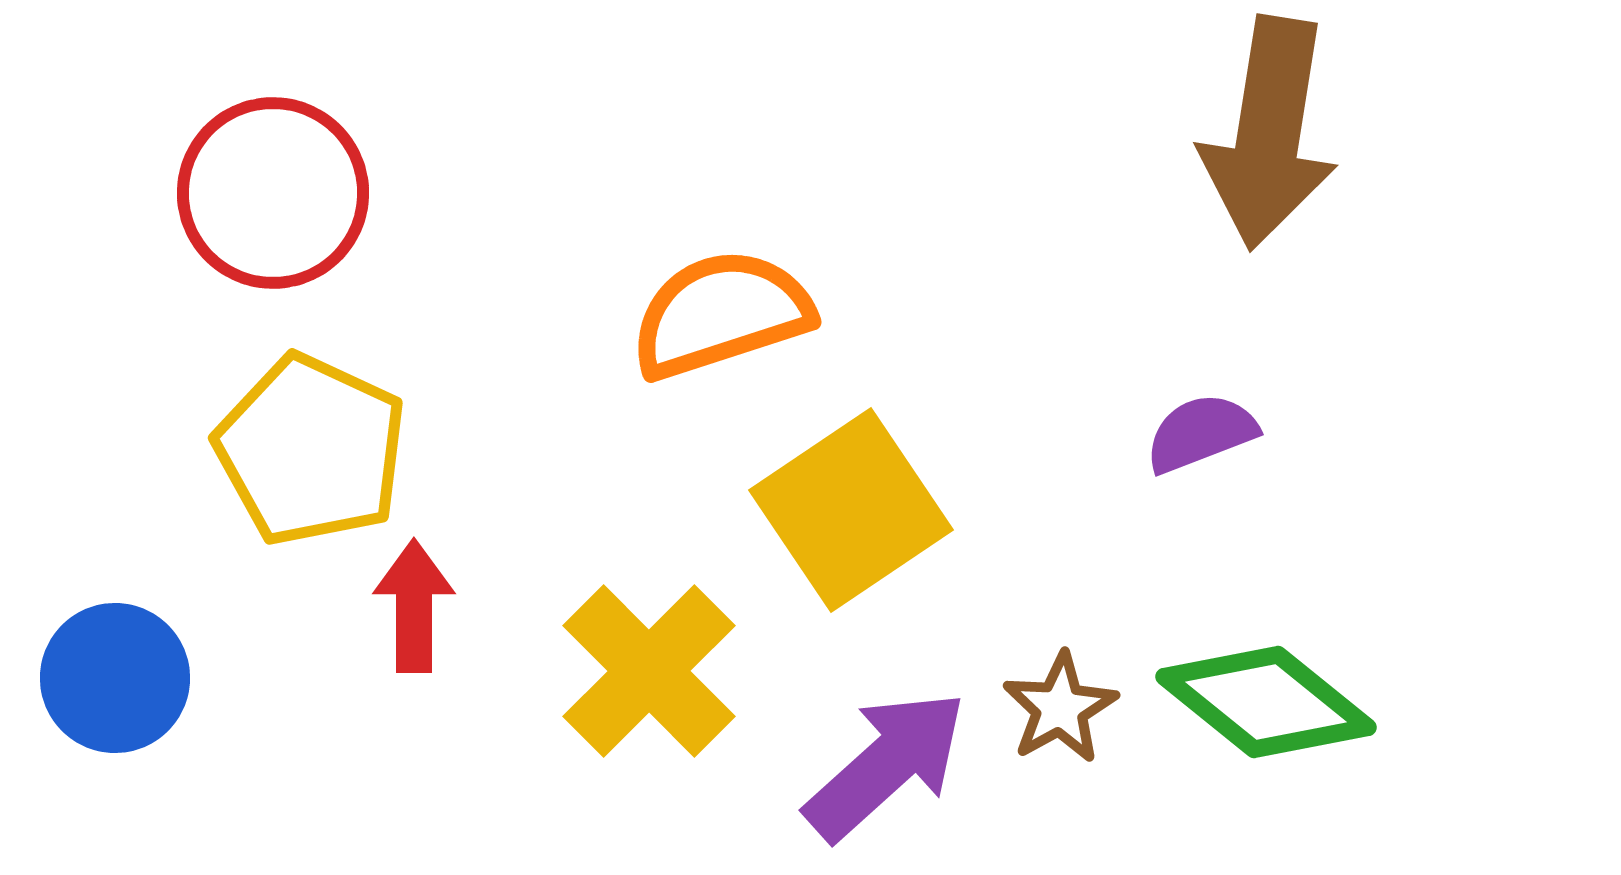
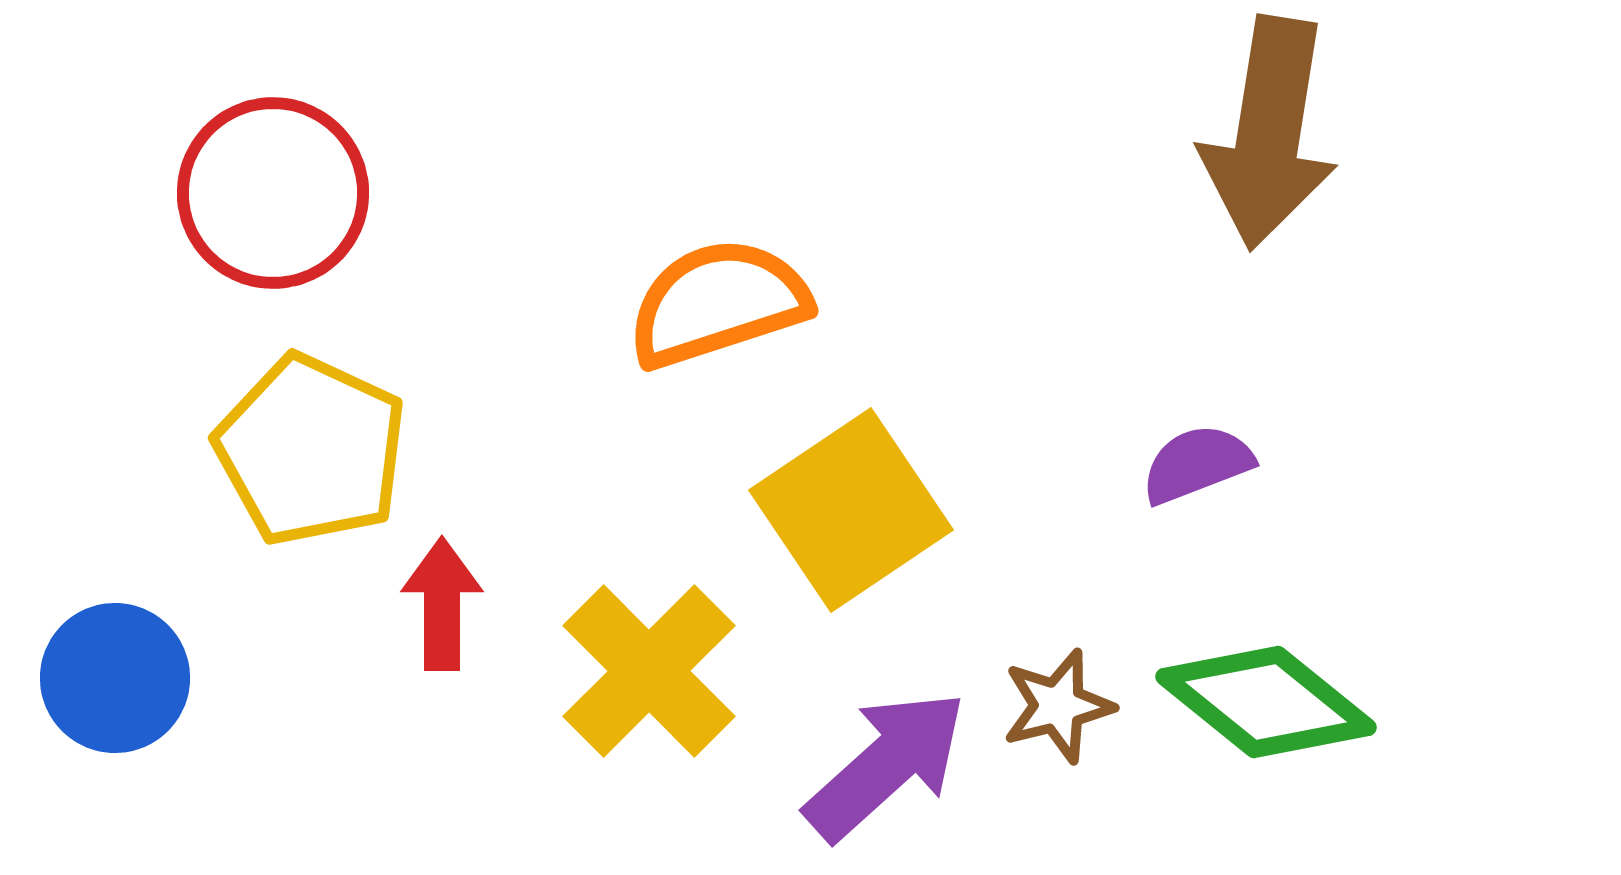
orange semicircle: moved 3 px left, 11 px up
purple semicircle: moved 4 px left, 31 px down
red arrow: moved 28 px right, 2 px up
brown star: moved 2 px left, 2 px up; rotated 15 degrees clockwise
